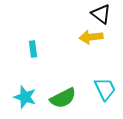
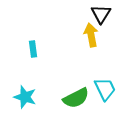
black triangle: rotated 25 degrees clockwise
yellow arrow: moved 2 px up; rotated 85 degrees clockwise
green semicircle: moved 13 px right
